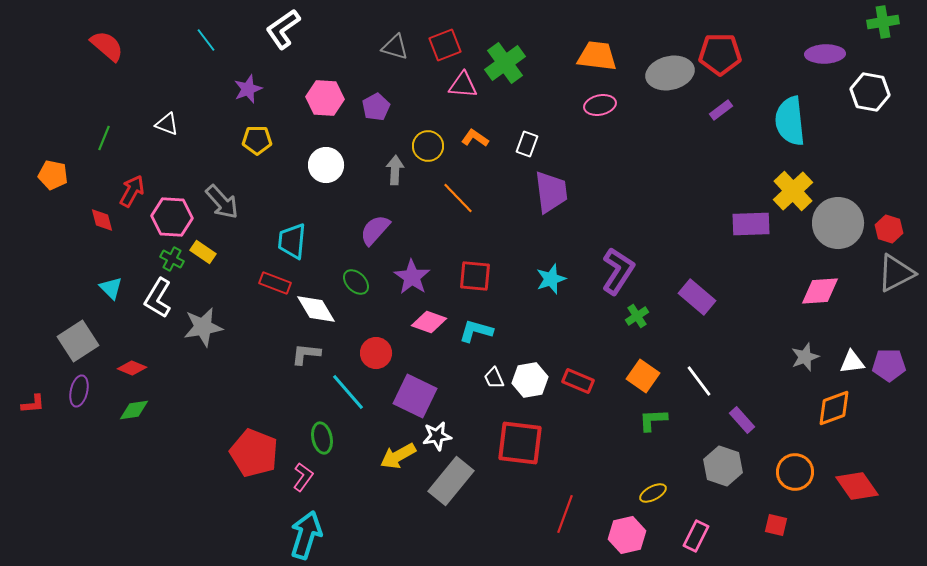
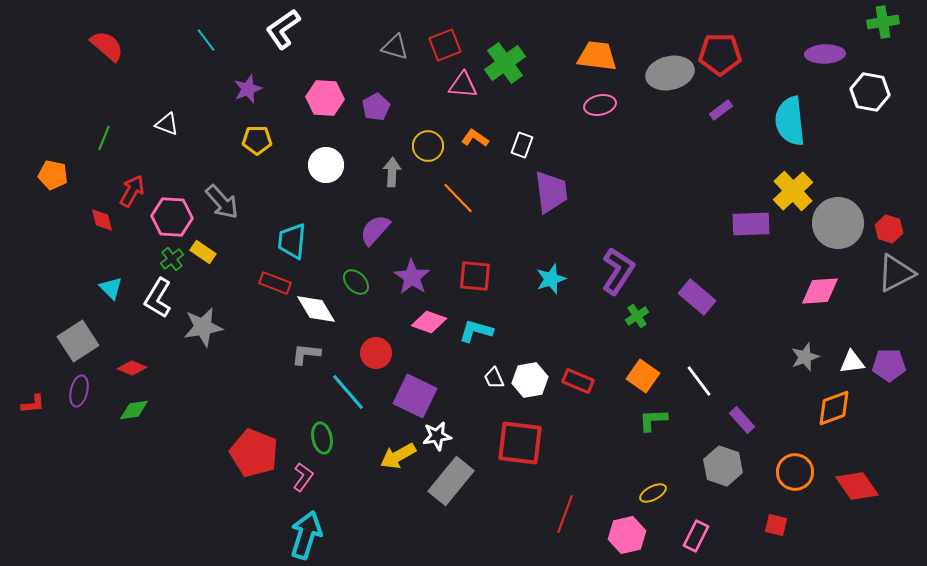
white rectangle at (527, 144): moved 5 px left, 1 px down
gray arrow at (395, 170): moved 3 px left, 2 px down
green cross at (172, 259): rotated 25 degrees clockwise
